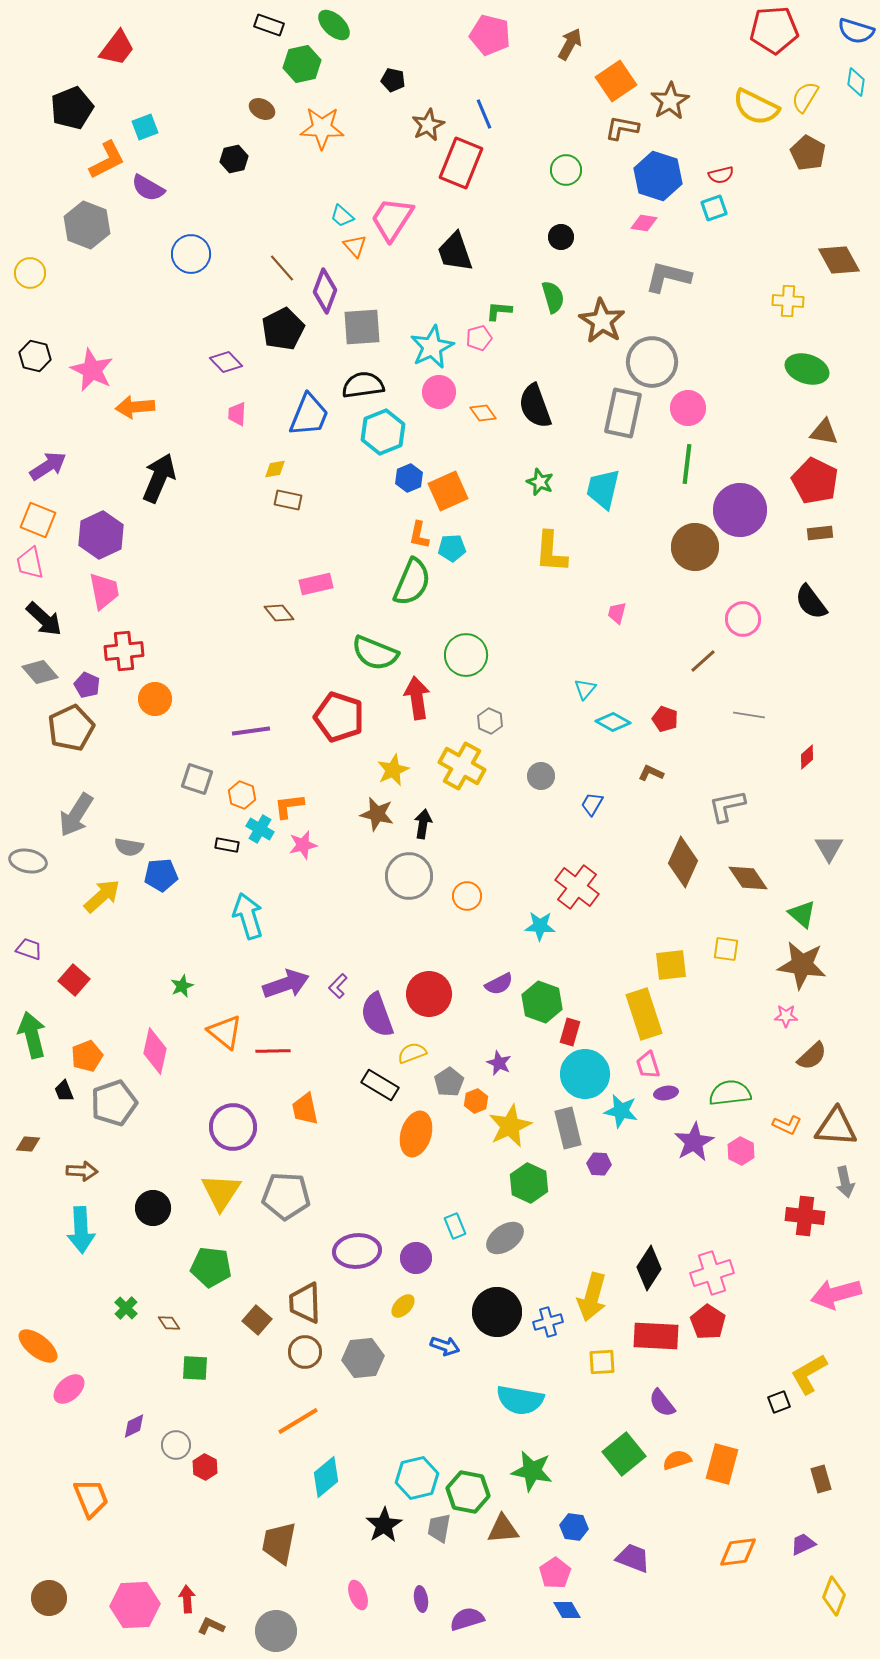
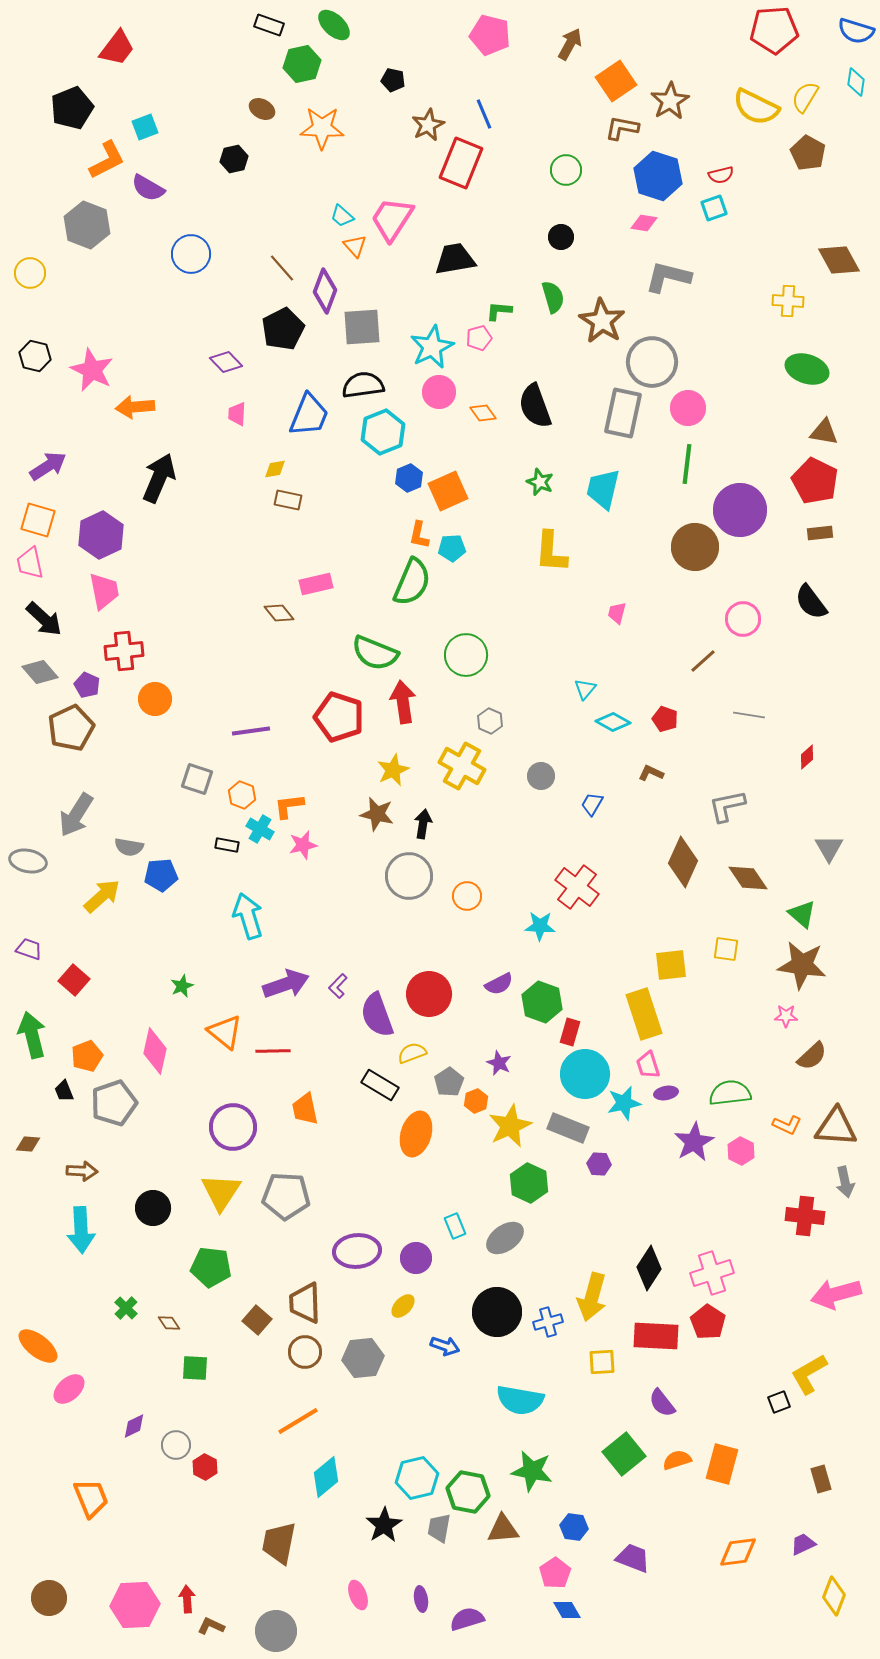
black trapezoid at (455, 252): moved 7 px down; rotated 99 degrees clockwise
orange square at (38, 520): rotated 6 degrees counterclockwise
red arrow at (417, 698): moved 14 px left, 4 px down
cyan star at (621, 1111): moved 3 px right, 8 px up; rotated 24 degrees counterclockwise
gray rectangle at (568, 1128): rotated 54 degrees counterclockwise
